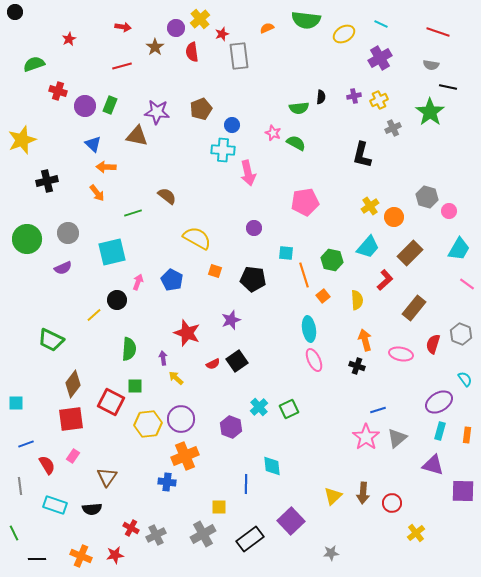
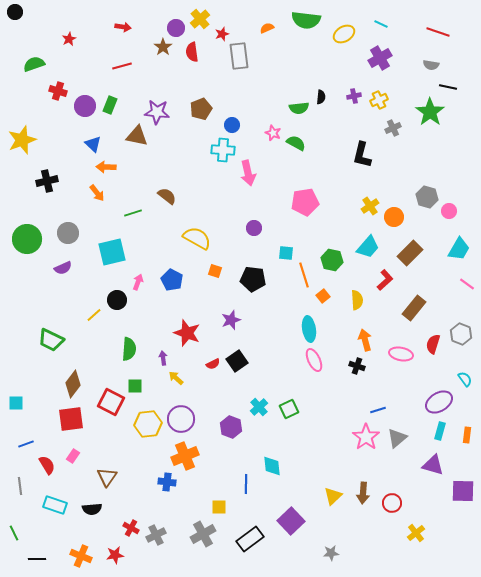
brown star at (155, 47): moved 8 px right
